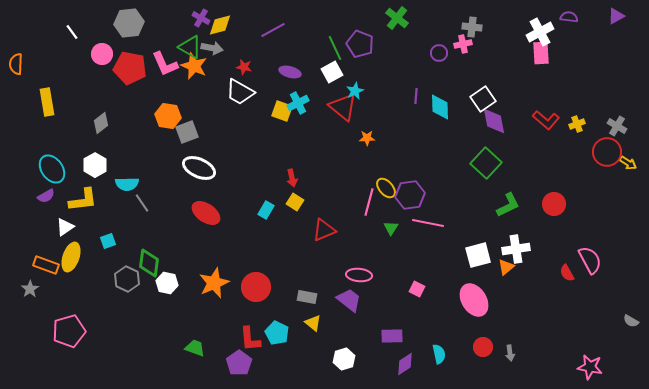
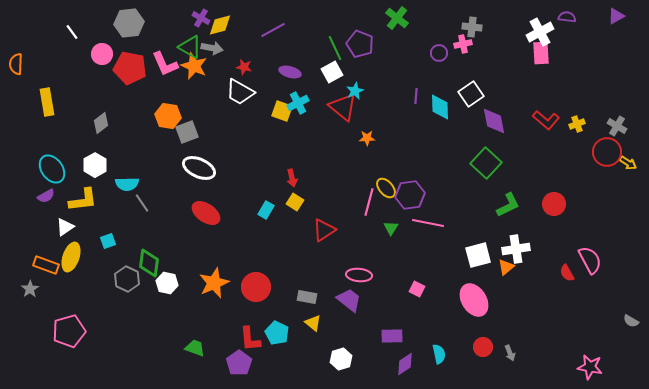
purple semicircle at (569, 17): moved 2 px left
white square at (483, 99): moved 12 px left, 5 px up
red triangle at (324, 230): rotated 10 degrees counterclockwise
gray arrow at (510, 353): rotated 14 degrees counterclockwise
white hexagon at (344, 359): moved 3 px left
